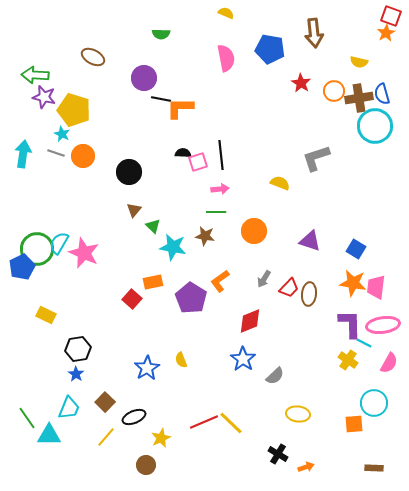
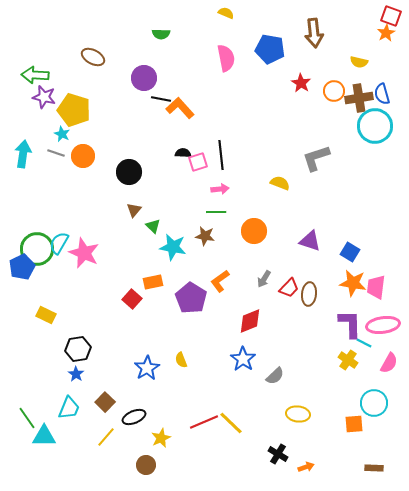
orange L-shape at (180, 108): rotated 48 degrees clockwise
blue square at (356, 249): moved 6 px left, 3 px down
cyan triangle at (49, 435): moved 5 px left, 1 px down
